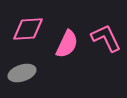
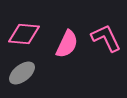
pink diamond: moved 4 px left, 5 px down; rotated 8 degrees clockwise
gray ellipse: rotated 20 degrees counterclockwise
